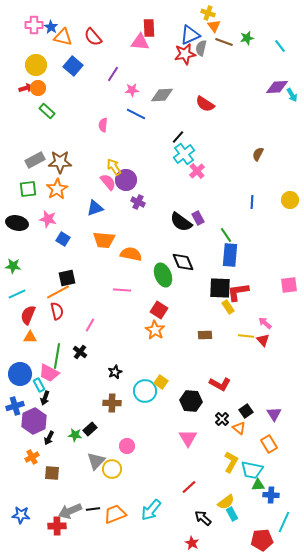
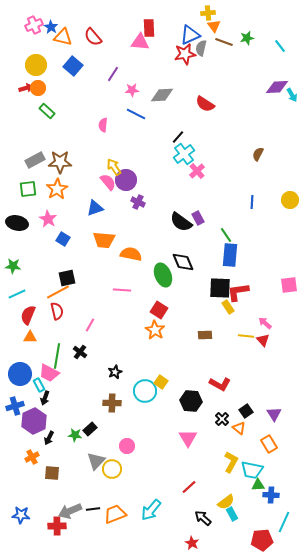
yellow cross at (208, 13): rotated 24 degrees counterclockwise
pink cross at (34, 25): rotated 24 degrees counterclockwise
pink star at (48, 219): rotated 18 degrees clockwise
